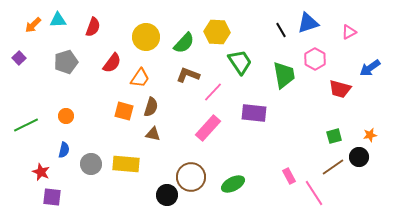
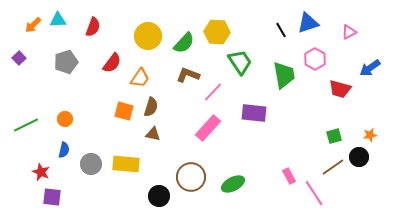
yellow circle at (146, 37): moved 2 px right, 1 px up
orange circle at (66, 116): moved 1 px left, 3 px down
black circle at (167, 195): moved 8 px left, 1 px down
